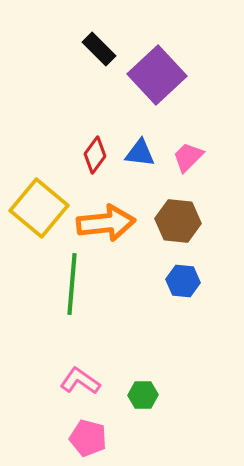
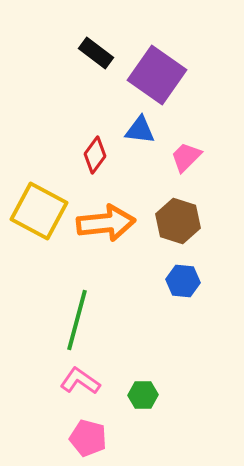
black rectangle: moved 3 px left, 4 px down; rotated 8 degrees counterclockwise
purple square: rotated 12 degrees counterclockwise
blue triangle: moved 23 px up
pink trapezoid: moved 2 px left
yellow square: moved 3 px down; rotated 12 degrees counterclockwise
brown hexagon: rotated 12 degrees clockwise
green line: moved 5 px right, 36 px down; rotated 10 degrees clockwise
